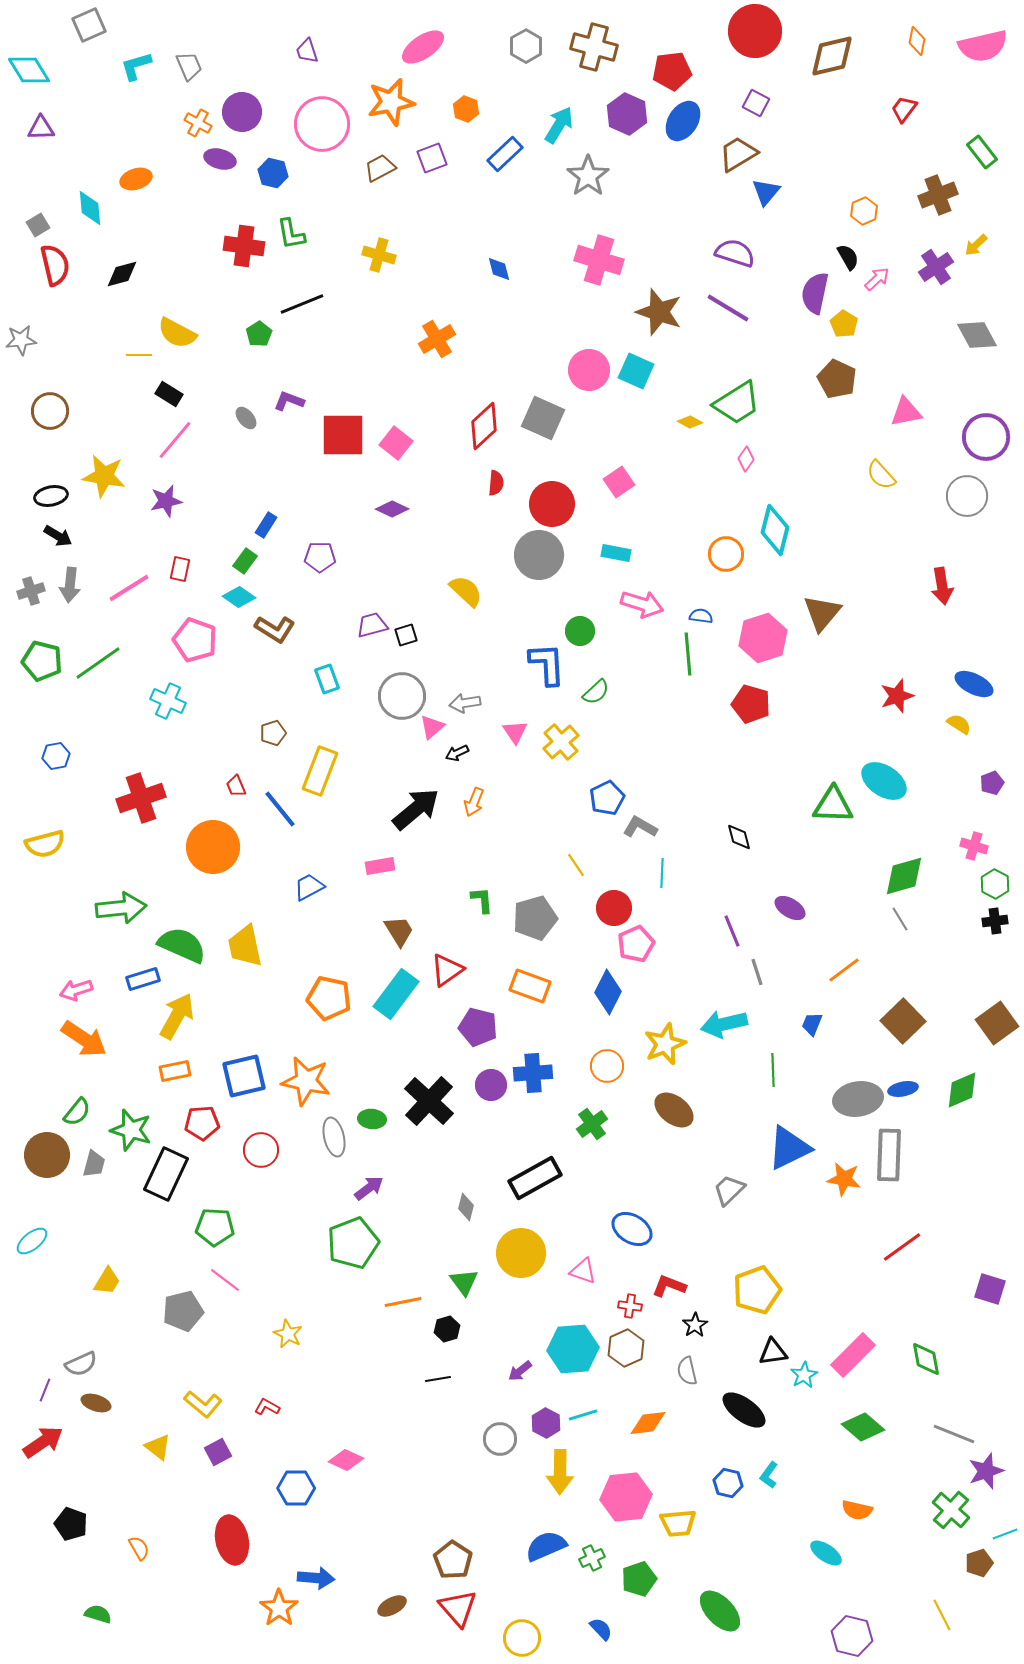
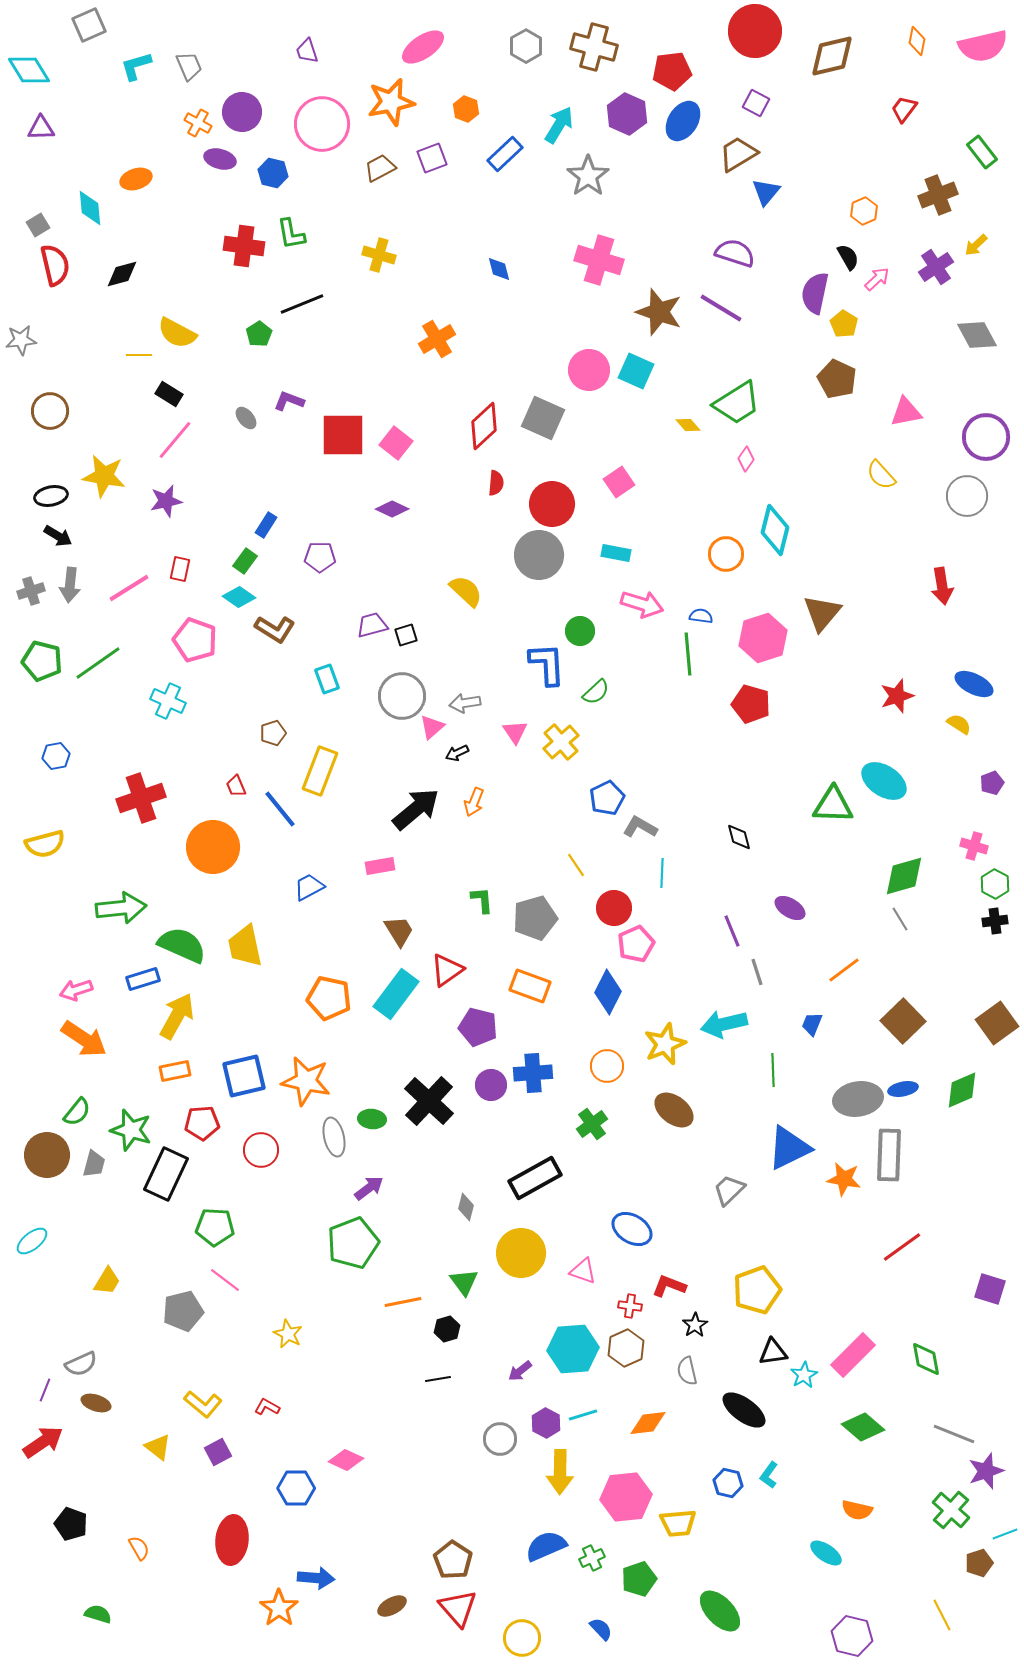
purple line at (728, 308): moved 7 px left
yellow diamond at (690, 422): moved 2 px left, 3 px down; rotated 20 degrees clockwise
red ellipse at (232, 1540): rotated 18 degrees clockwise
